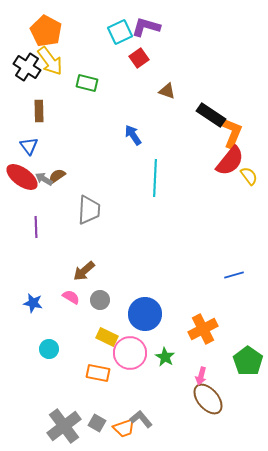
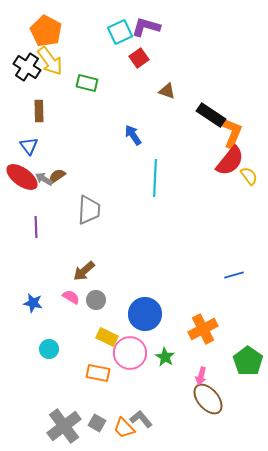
gray circle: moved 4 px left
orange trapezoid: rotated 65 degrees clockwise
